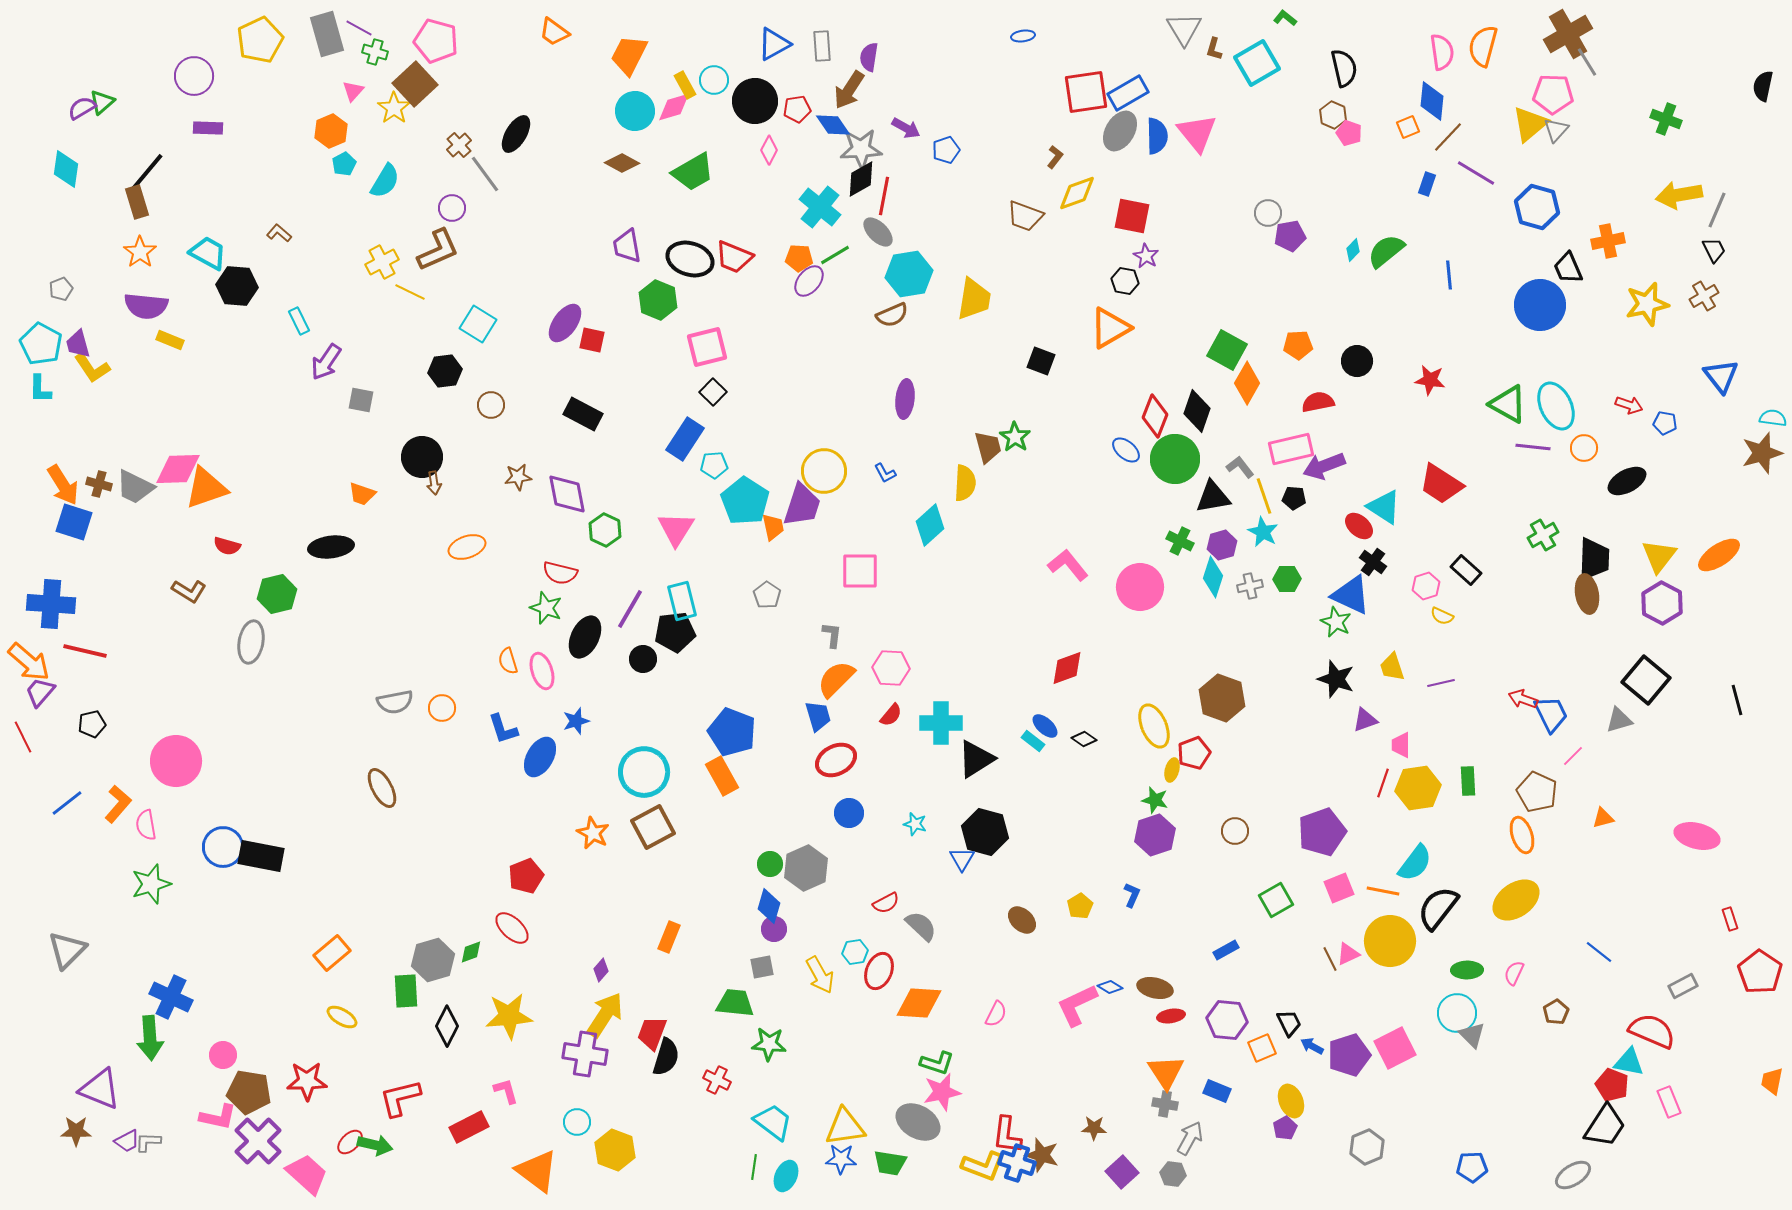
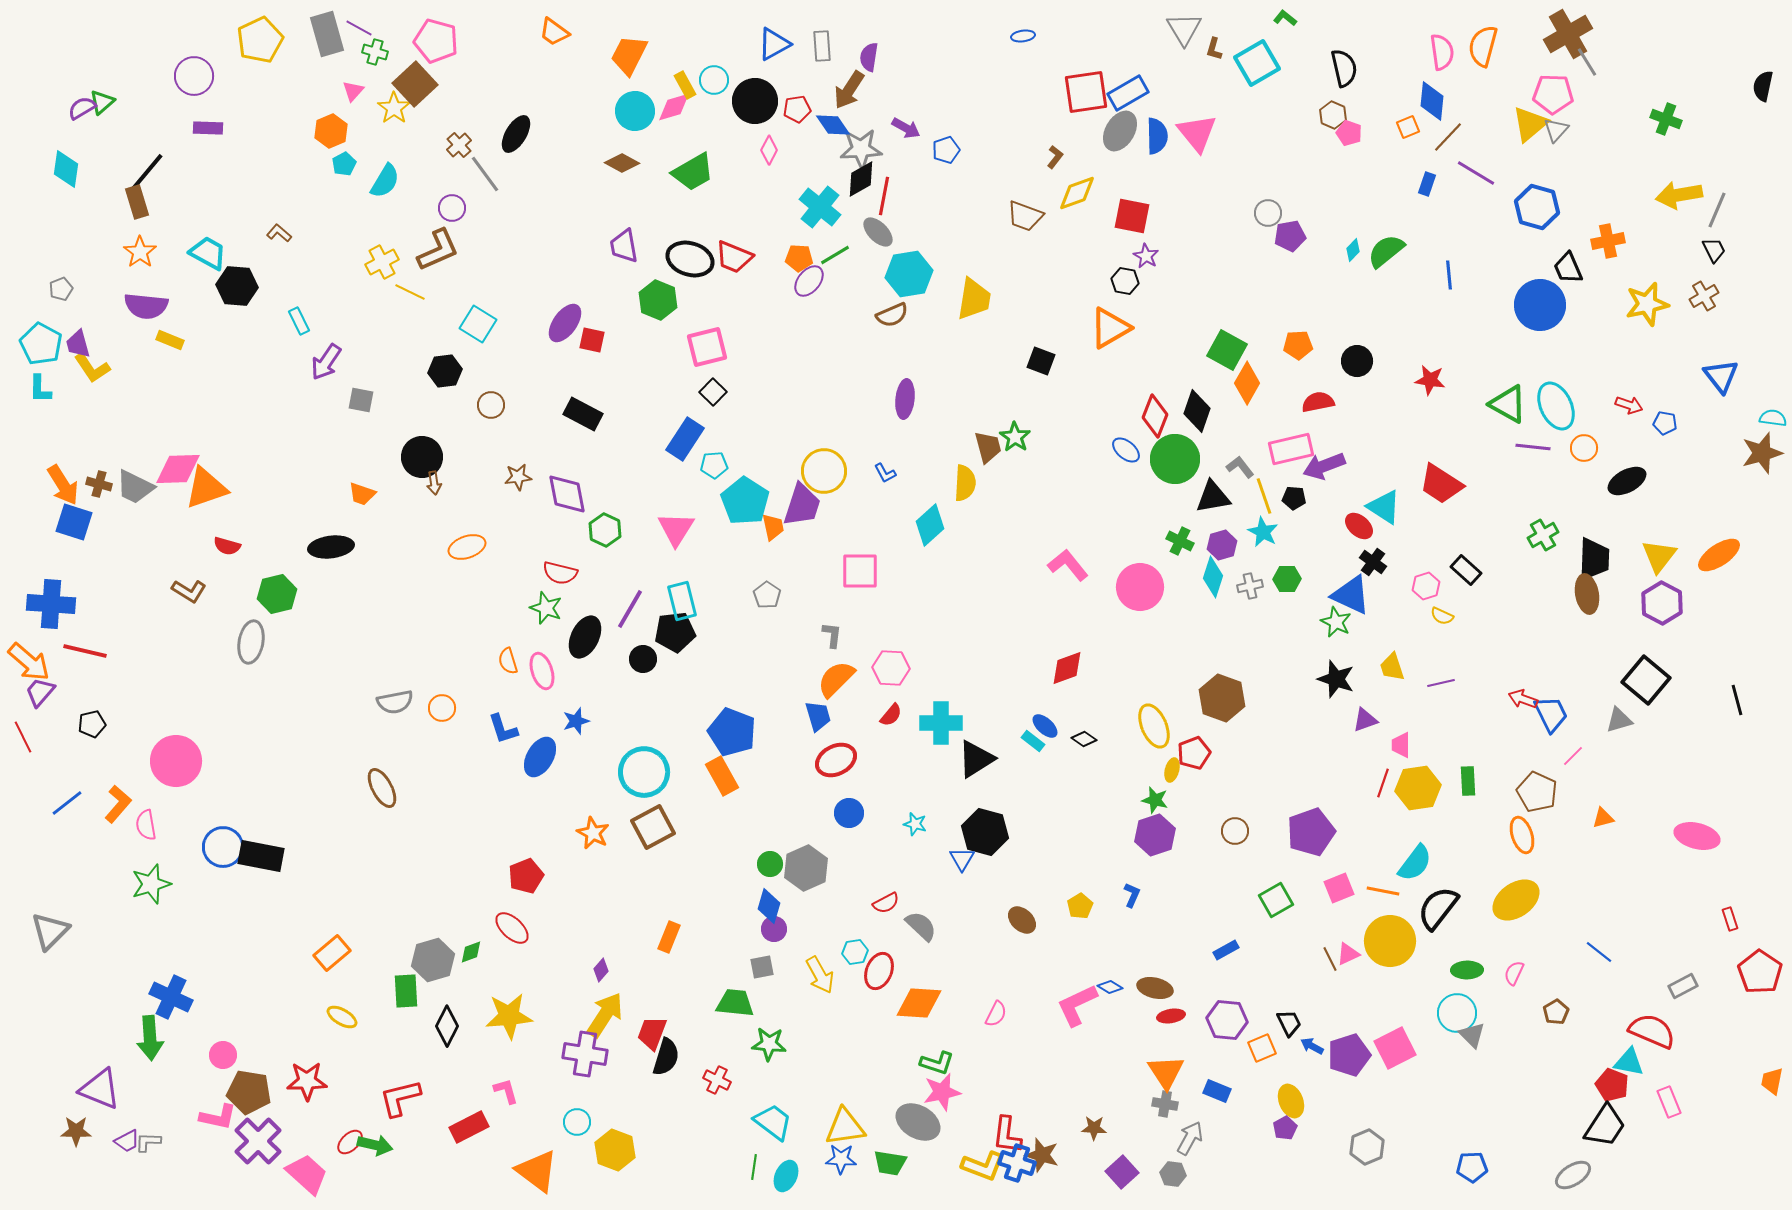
purple trapezoid at (627, 246): moved 3 px left
purple pentagon at (1322, 832): moved 11 px left
gray triangle at (67, 950): moved 17 px left, 19 px up
